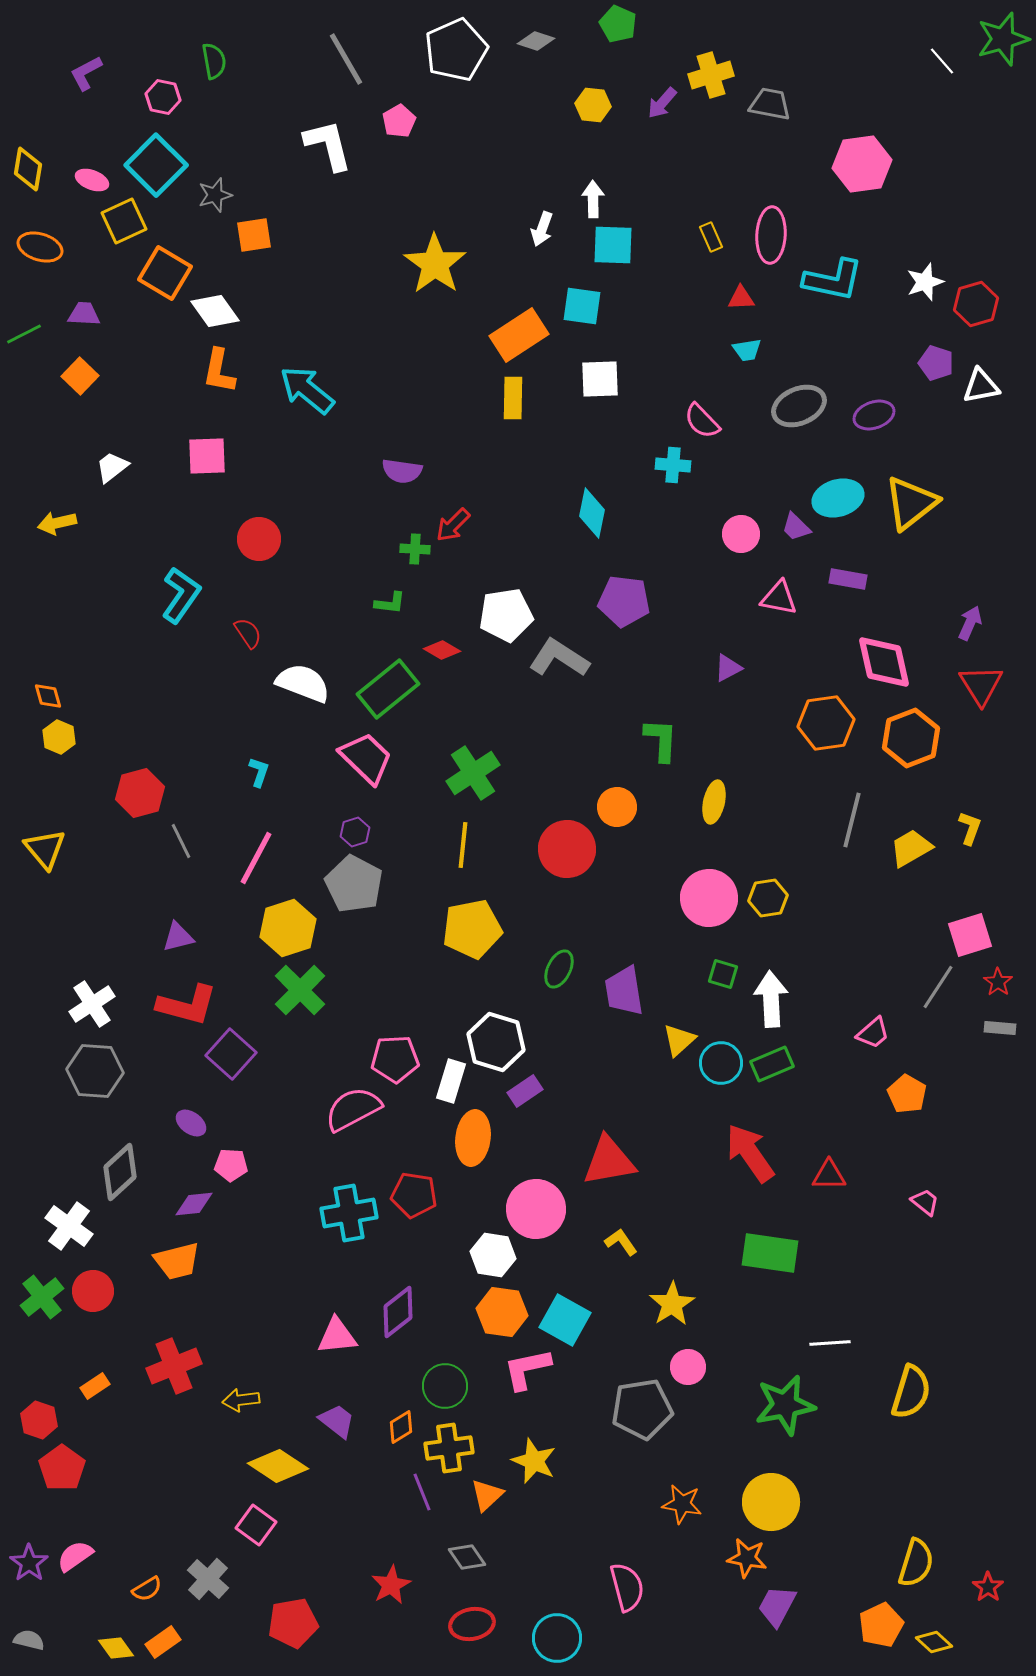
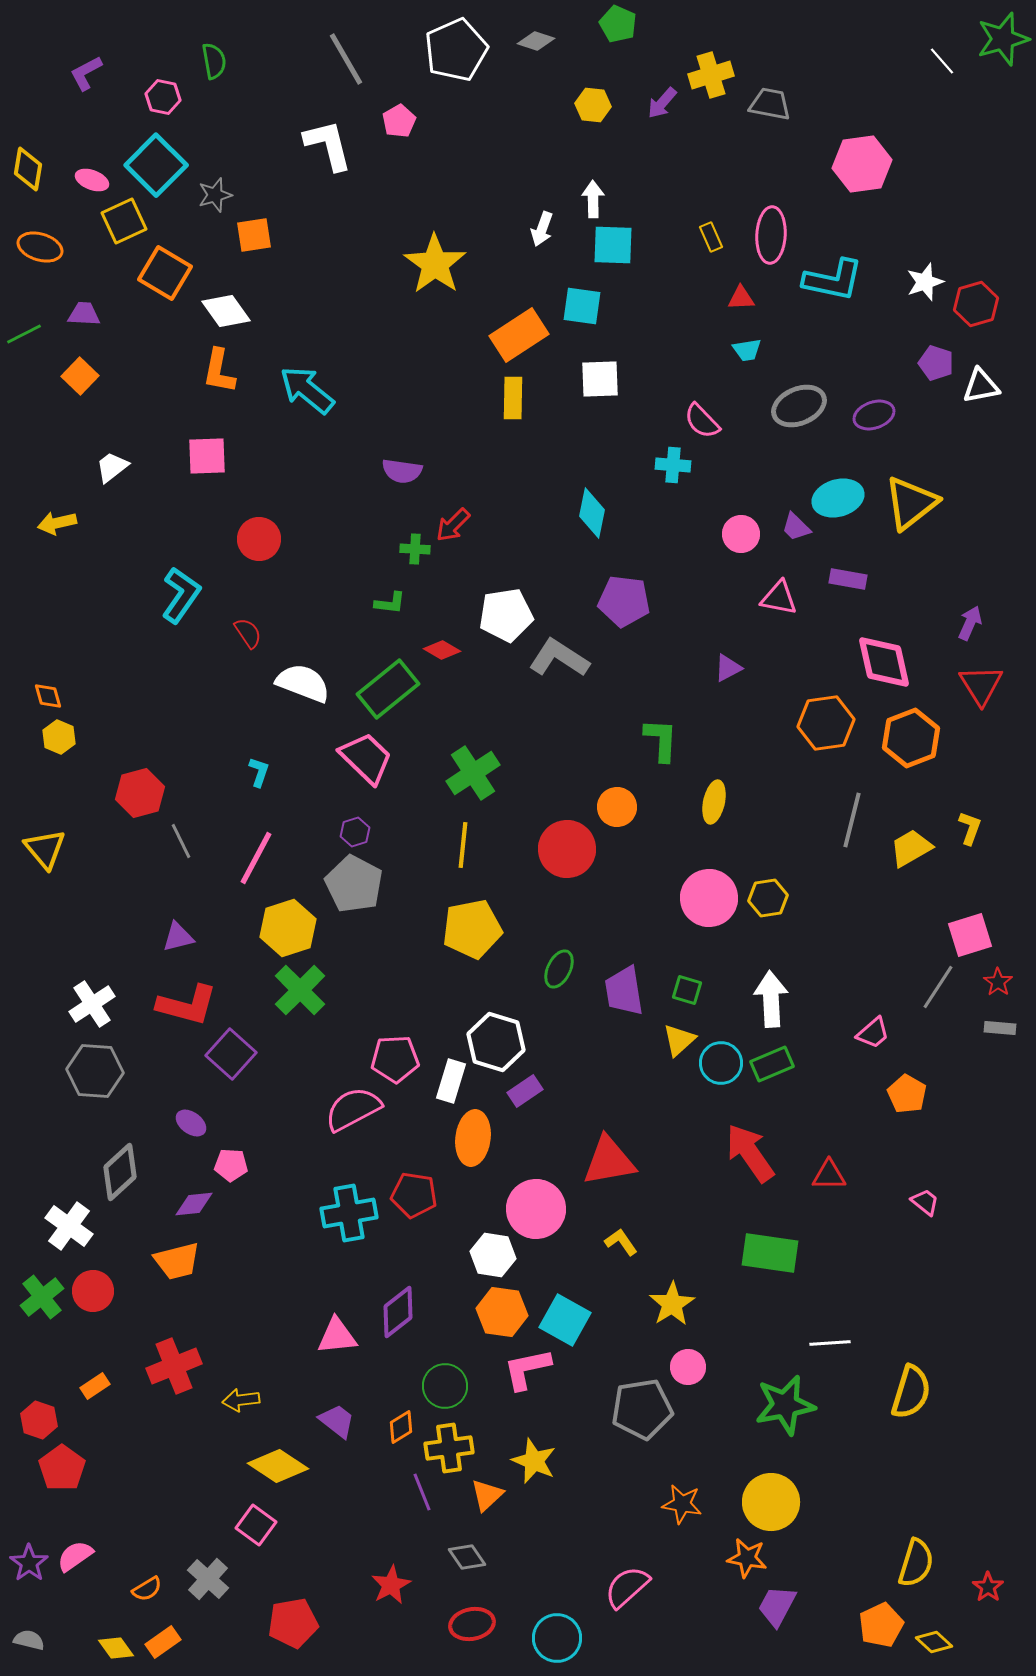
white diamond at (215, 311): moved 11 px right
green square at (723, 974): moved 36 px left, 16 px down
pink semicircle at (627, 1587): rotated 117 degrees counterclockwise
